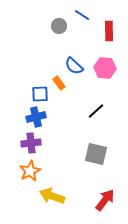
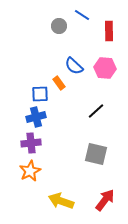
yellow arrow: moved 9 px right, 5 px down
